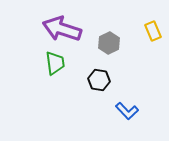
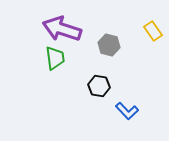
yellow rectangle: rotated 12 degrees counterclockwise
gray hexagon: moved 2 px down; rotated 20 degrees counterclockwise
green trapezoid: moved 5 px up
black hexagon: moved 6 px down
